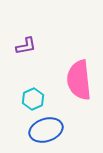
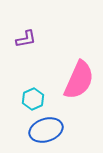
purple L-shape: moved 7 px up
pink semicircle: rotated 150 degrees counterclockwise
